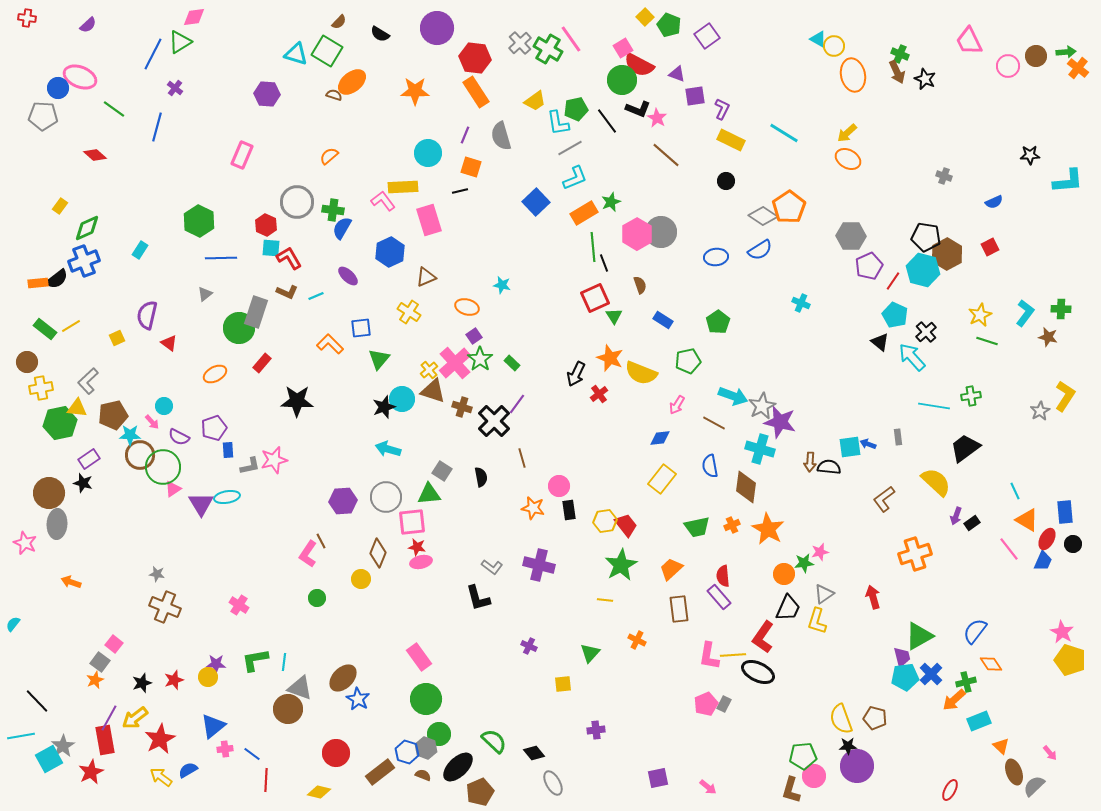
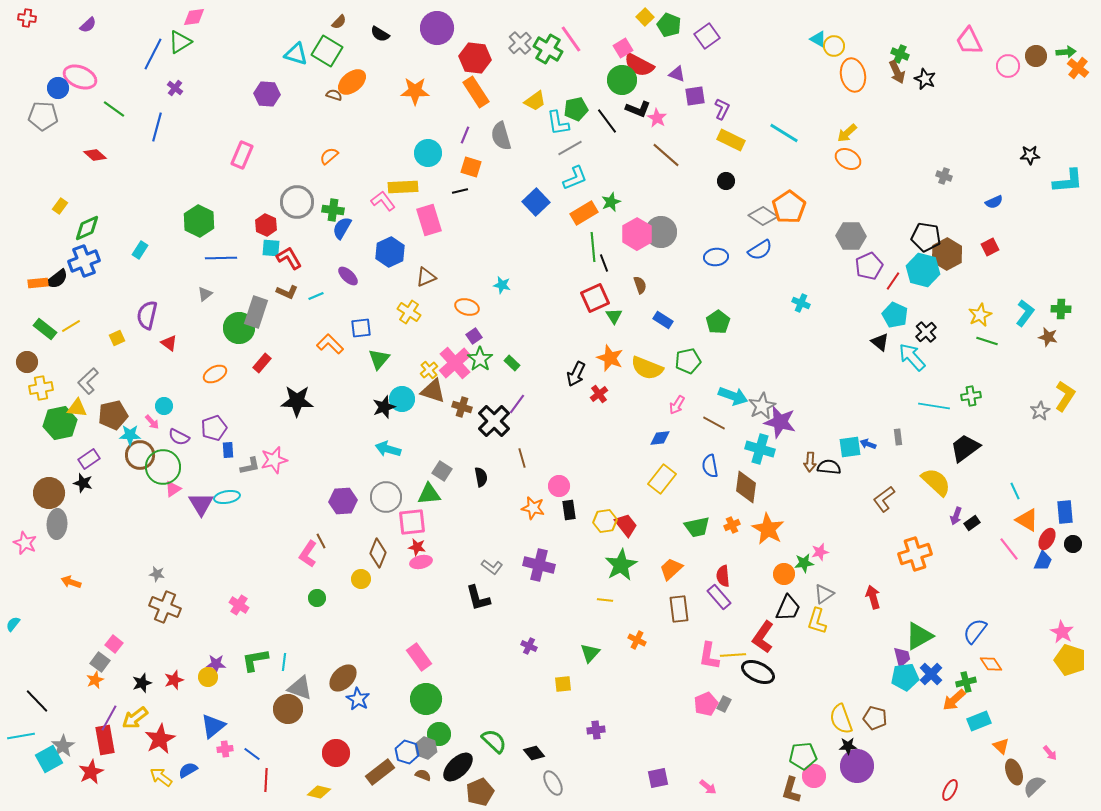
yellow semicircle at (641, 373): moved 6 px right, 5 px up
